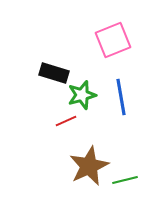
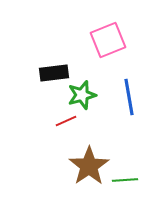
pink square: moved 5 px left
black rectangle: rotated 24 degrees counterclockwise
blue line: moved 8 px right
brown star: rotated 9 degrees counterclockwise
green line: rotated 10 degrees clockwise
